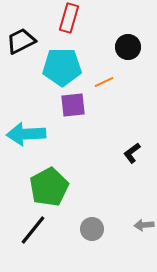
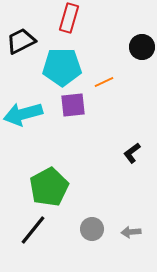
black circle: moved 14 px right
cyan arrow: moved 3 px left, 20 px up; rotated 12 degrees counterclockwise
gray arrow: moved 13 px left, 7 px down
